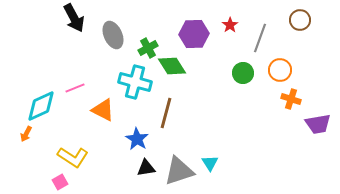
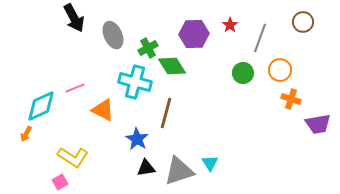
brown circle: moved 3 px right, 2 px down
